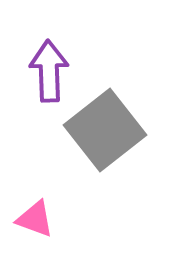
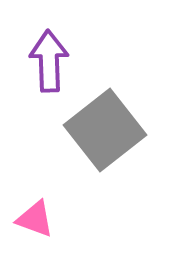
purple arrow: moved 10 px up
